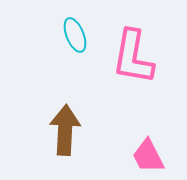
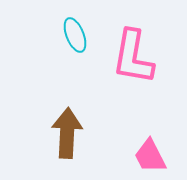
brown arrow: moved 2 px right, 3 px down
pink trapezoid: moved 2 px right
